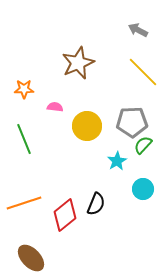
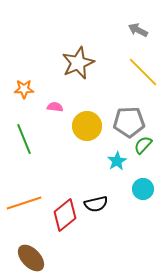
gray pentagon: moved 3 px left
black semicircle: rotated 55 degrees clockwise
